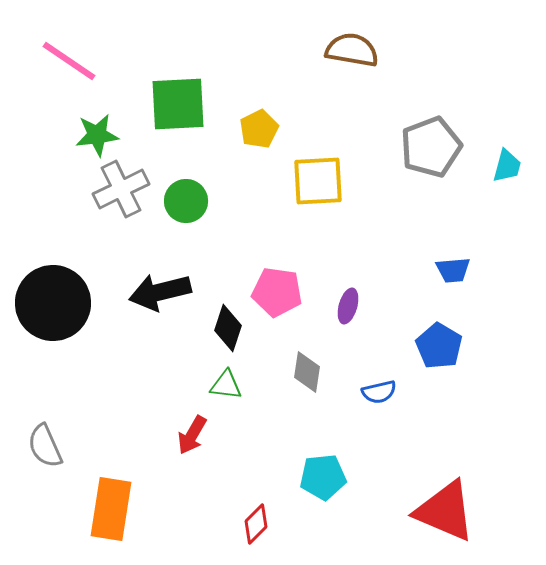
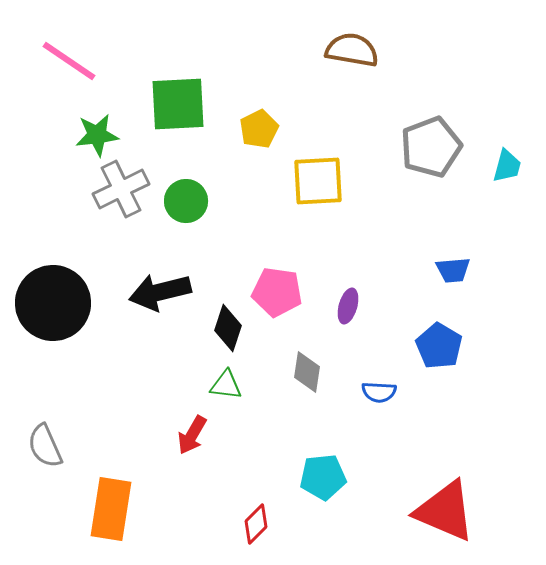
blue semicircle: rotated 16 degrees clockwise
